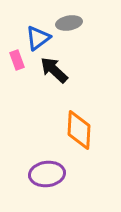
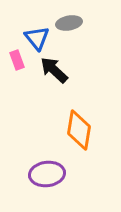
blue triangle: moved 1 px left; rotated 32 degrees counterclockwise
orange diamond: rotated 6 degrees clockwise
